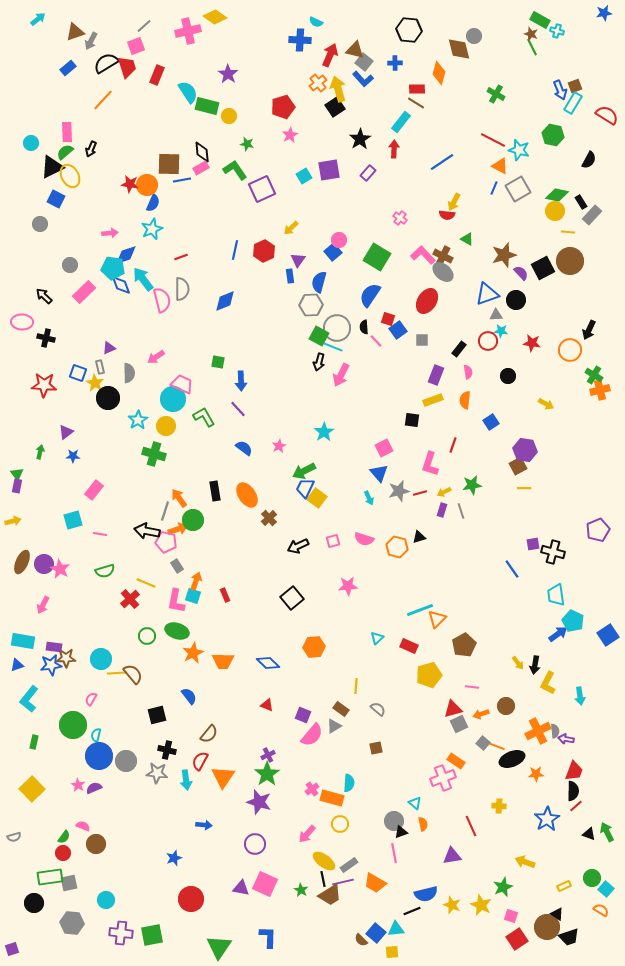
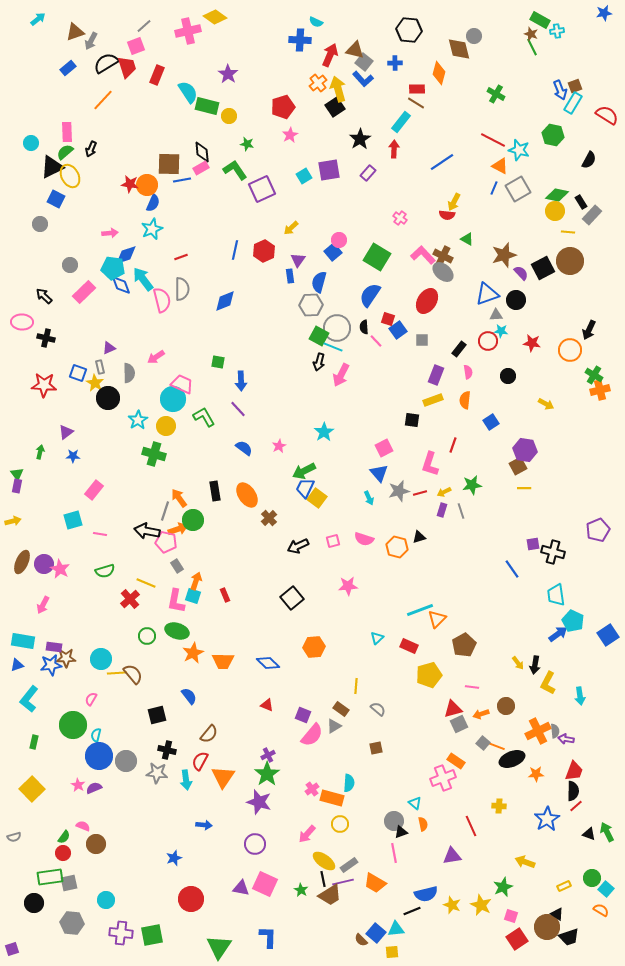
cyan cross at (557, 31): rotated 24 degrees counterclockwise
